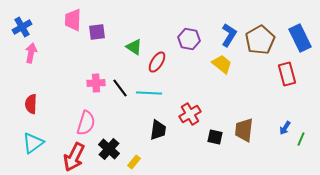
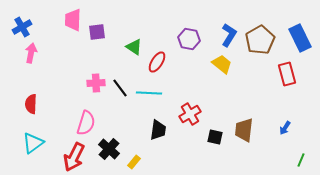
green line: moved 21 px down
